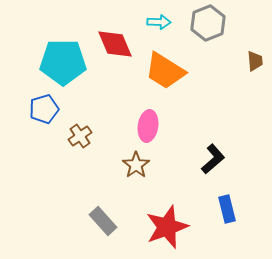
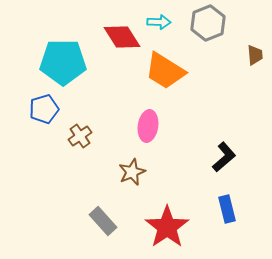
red diamond: moved 7 px right, 7 px up; rotated 9 degrees counterclockwise
brown trapezoid: moved 6 px up
black L-shape: moved 11 px right, 2 px up
brown star: moved 4 px left, 7 px down; rotated 12 degrees clockwise
red star: rotated 15 degrees counterclockwise
